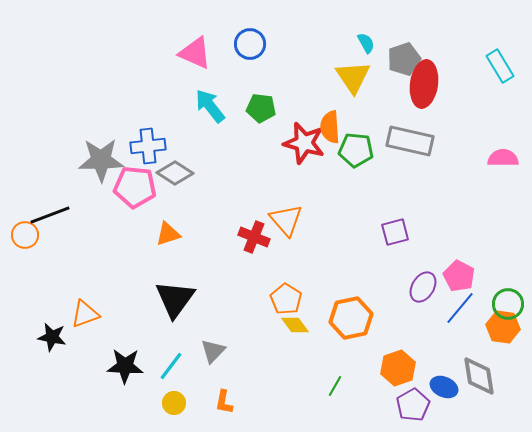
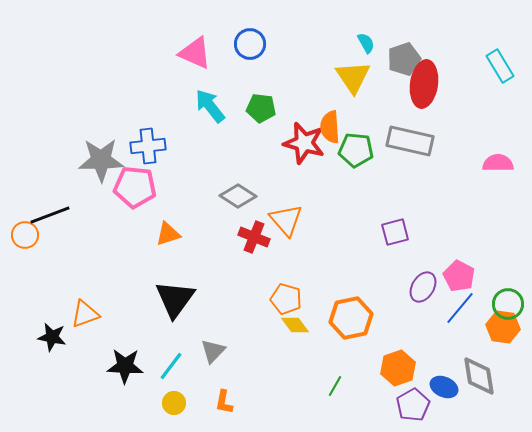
pink semicircle at (503, 158): moved 5 px left, 5 px down
gray diamond at (175, 173): moved 63 px right, 23 px down
orange pentagon at (286, 299): rotated 16 degrees counterclockwise
